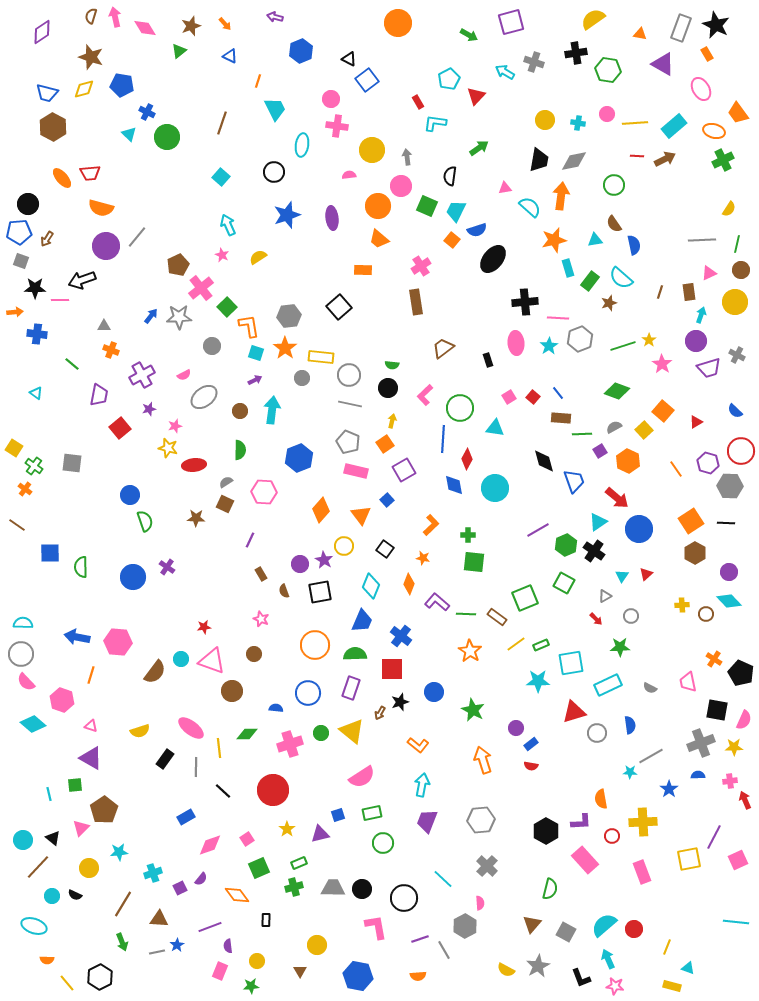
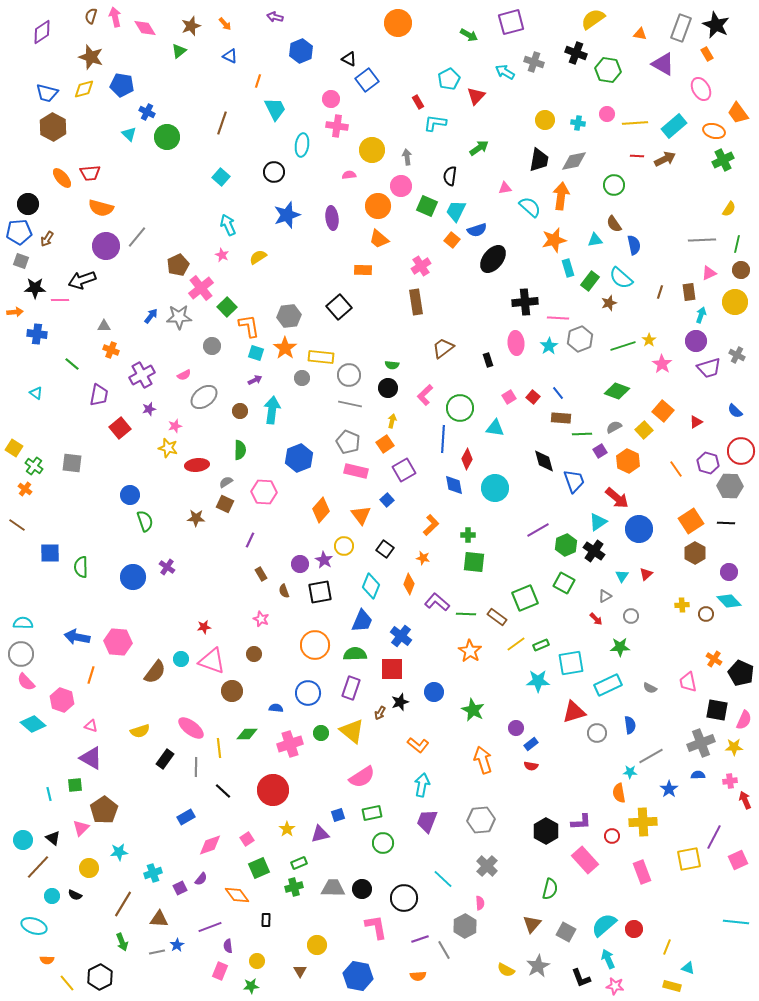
black cross at (576, 53): rotated 30 degrees clockwise
red ellipse at (194, 465): moved 3 px right
orange semicircle at (601, 799): moved 18 px right, 6 px up
